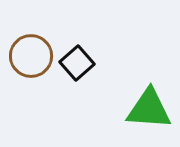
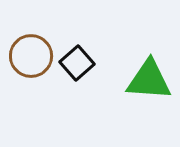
green triangle: moved 29 px up
